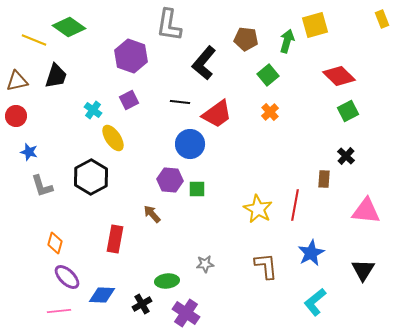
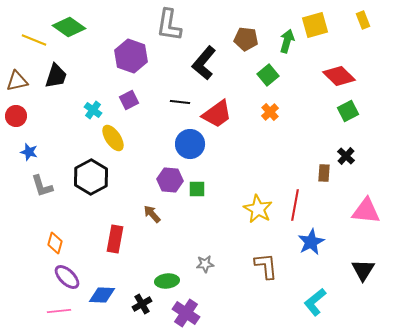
yellow rectangle at (382, 19): moved 19 px left, 1 px down
brown rectangle at (324, 179): moved 6 px up
blue star at (311, 253): moved 11 px up
